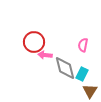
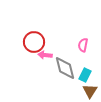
cyan rectangle: moved 3 px right, 1 px down
